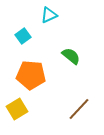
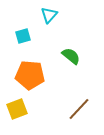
cyan triangle: rotated 24 degrees counterclockwise
cyan square: rotated 21 degrees clockwise
orange pentagon: moved 1 px left
yellow square: rotated 10 degrees clockwise
